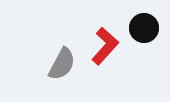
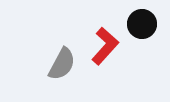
black circle: moved 2 px left, 4 px up
